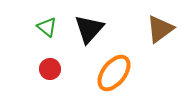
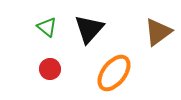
brown triangle: moved 2 px left, 3 px down
